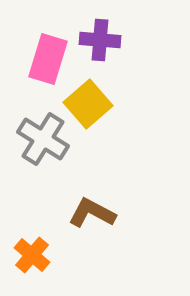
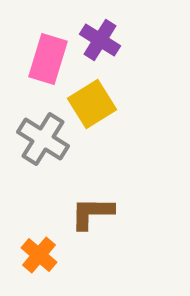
purple cross: rotated 27 degrees clockwise
yellow square: moved 4 px right; rotated 9 degrees clockwise
brown L-shape: rotated 27 degrees counterclockwise
orange cross: moved 7 px right
